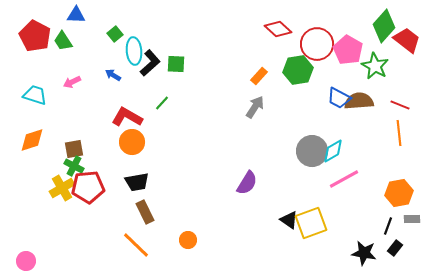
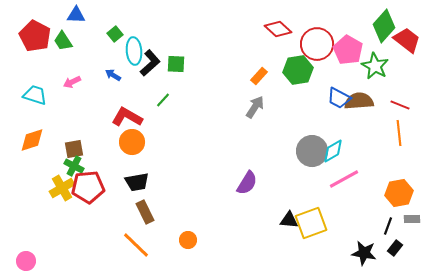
green line at (162, 103): moved 1 px right, 3 px up
black triangle at (289, 220): rotated 30 degrees counterclockwise
